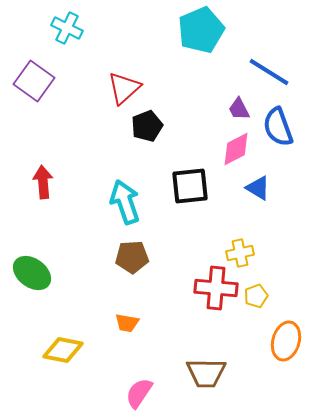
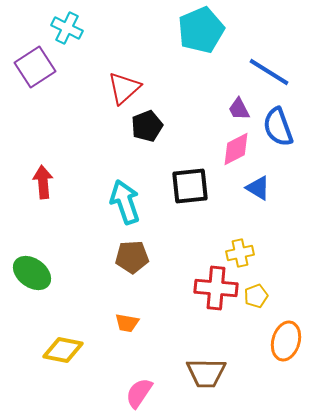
purple square: moved 1 px right, 14 px up; rotated 21 degrees clockwise
